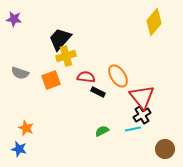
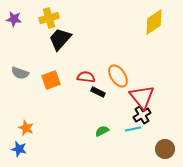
yellow diamond: rotated 16 degrees clockwise
yellow cross: moved 17 px left, 38 px up
